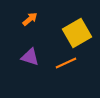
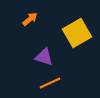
purple triangle: moved 14 px right
orange line: moved 16 px left, 20 px down
